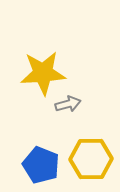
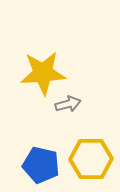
blue pentagon: rotated 9 degrees counterclockwise
